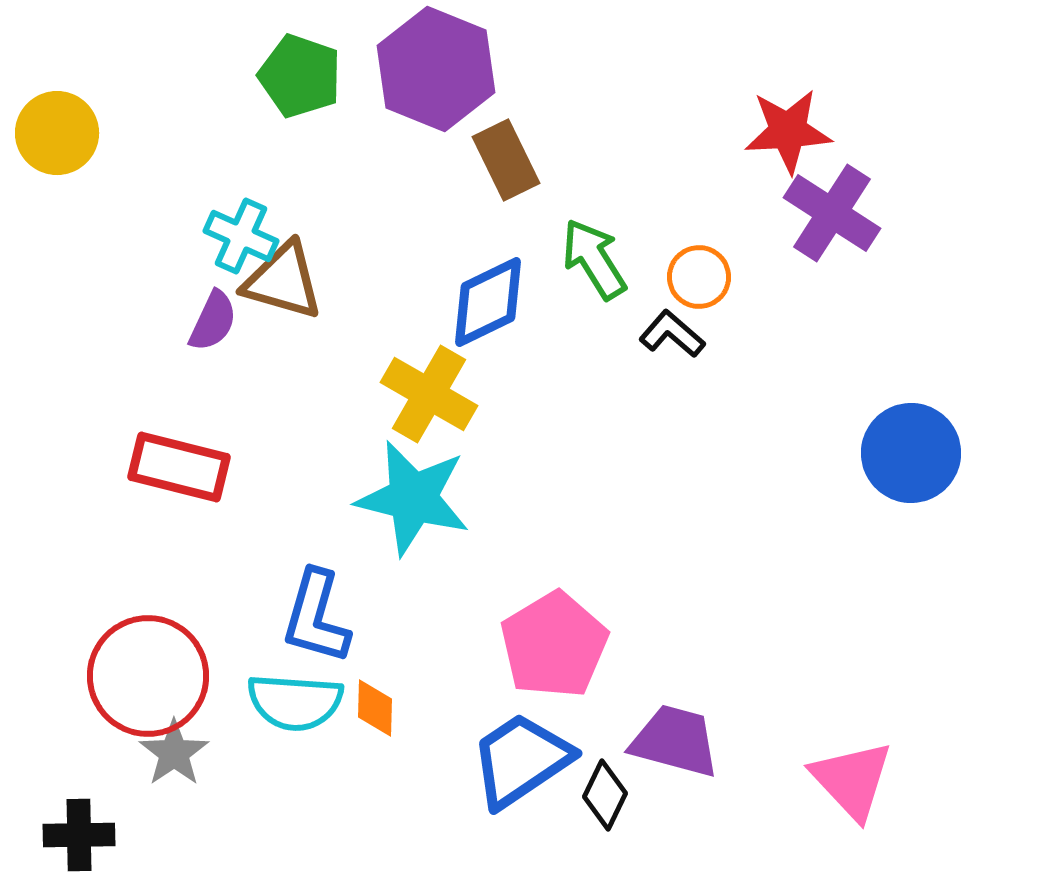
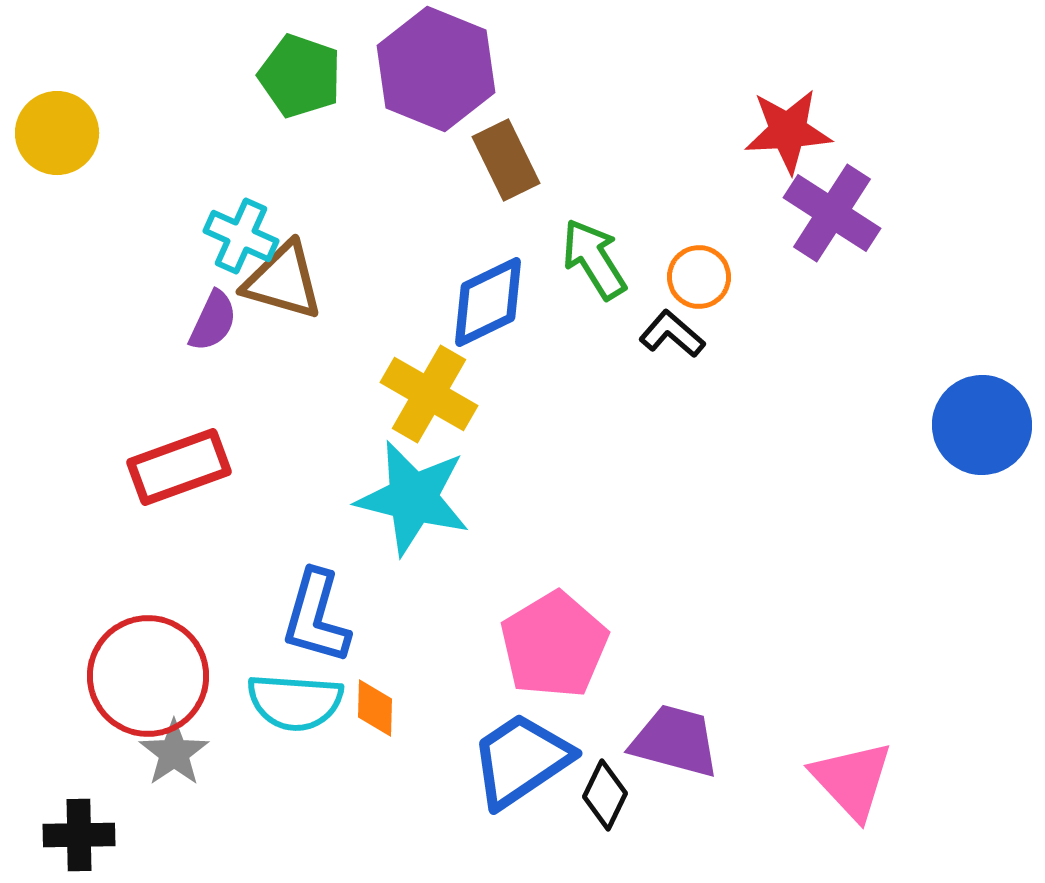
blue circle: moved 71 px right, 28 px up
red rectangle: rotated 34 degrees counterclockwise
